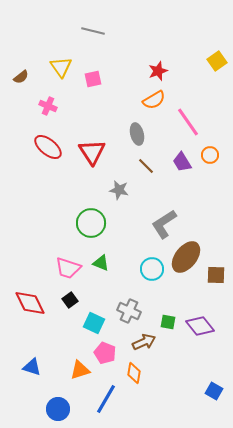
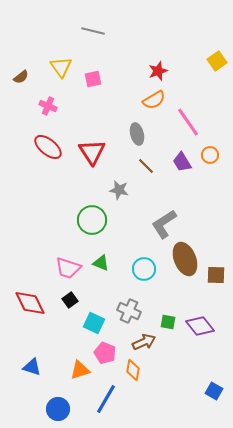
green circle: moved 1 px right, 3 px up
brown ellipse: moved 1 px left, 2 px down; rotated 60 degrees counterclockwise
cyan circle: moved 8 px left
orange diamond: moved 1 px left, 3 px up
